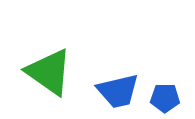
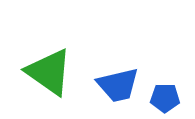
blue trapezoid: moved 6 px up
